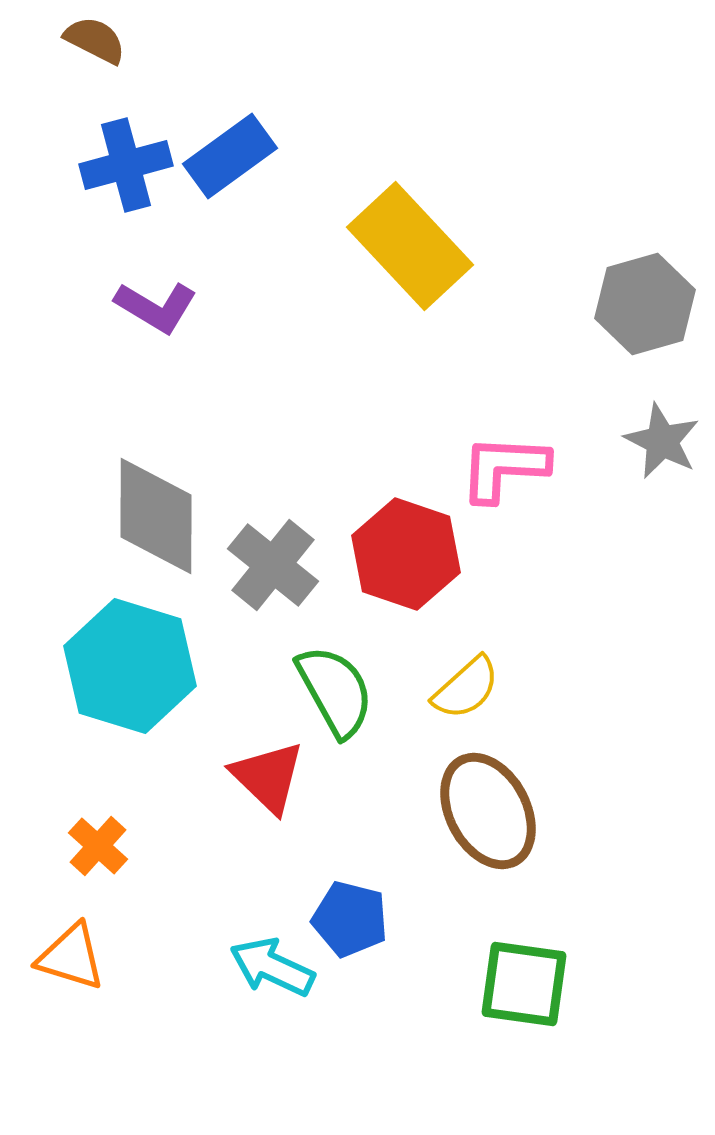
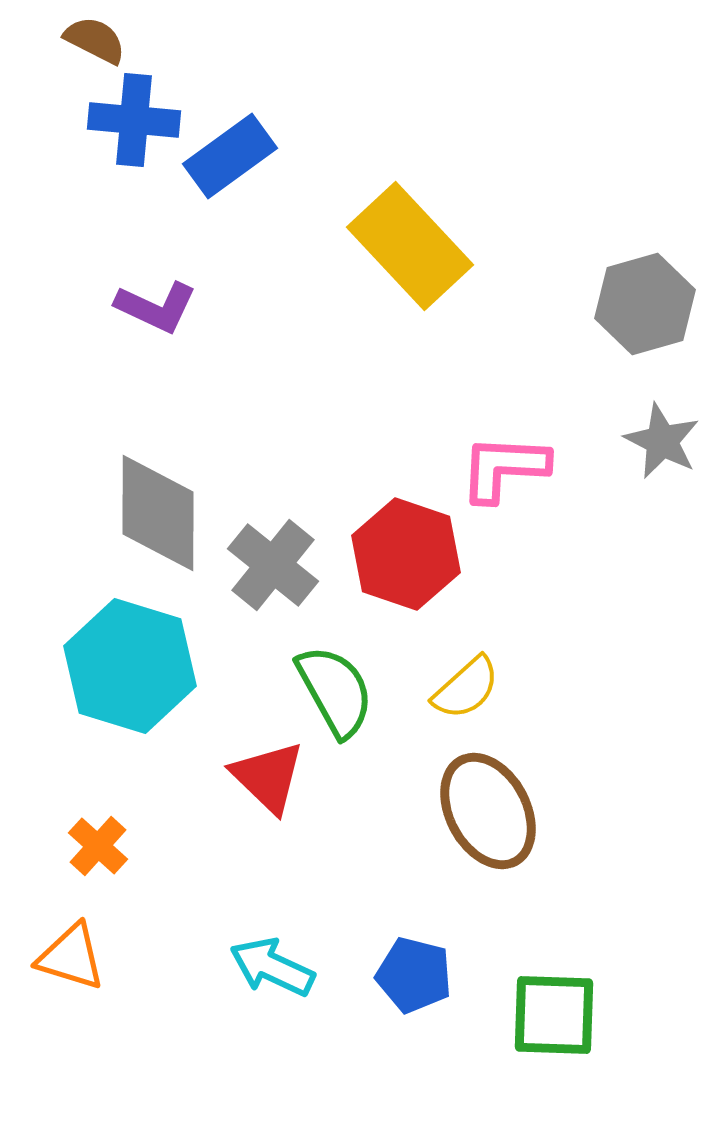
blue cross: moved 8 px right, 45 px up; rotated 20 degrees clockwise
purple L-shape: rotated 6 degrees counterclockwise
gray diamond: moved 2 px right, 3 px up
blue pentagon: moved 64 px right, 56 px down
green square: moved 30 px right, 31 px down; rotated 6 degrees counterclockwise
